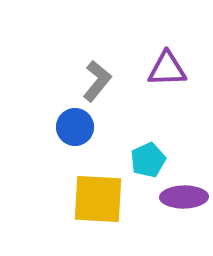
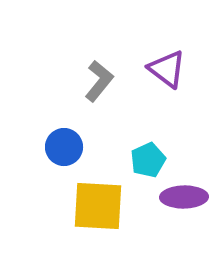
purple triangle: rotated 39 degrees clockwise
gray L-shape: moved 2 px right
blue circle: moved 11 px left, 20 px down
yellow square: moved 7 px down
